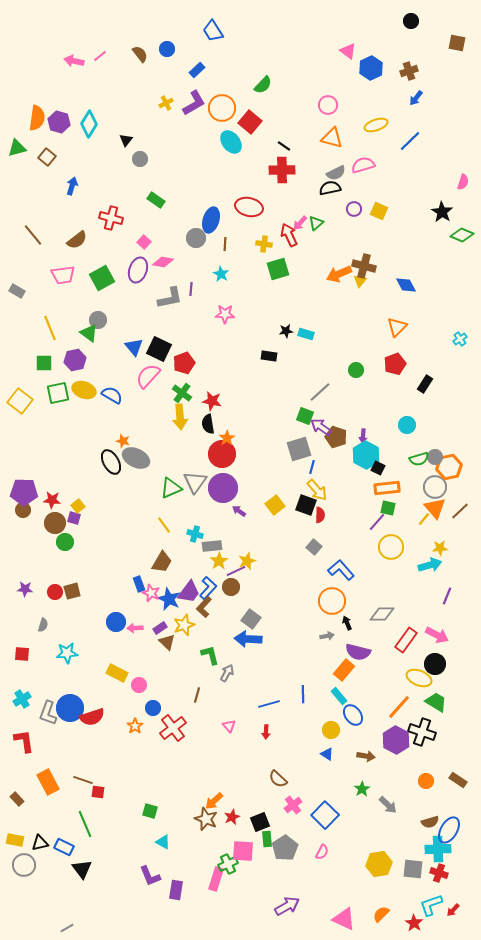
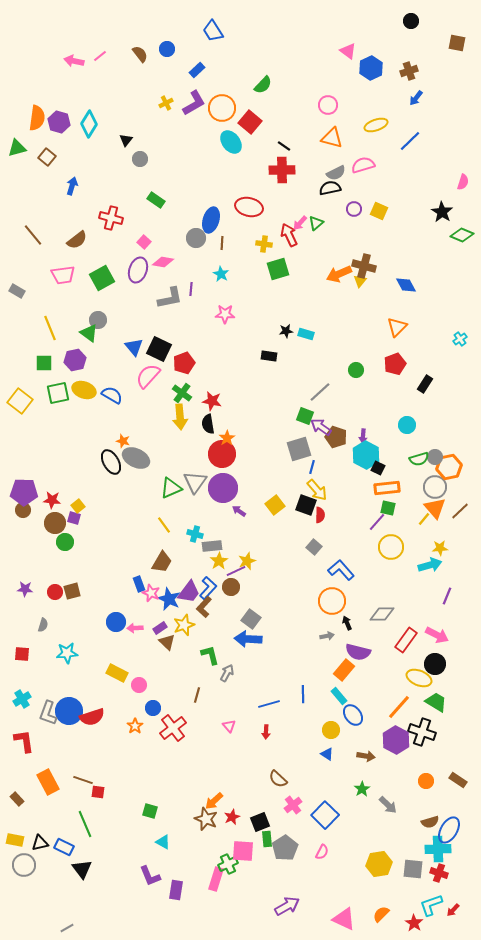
brown line at (225, 244): moved 3 px left, 1 px up
blue circle at (70, 708): moved 1 px left, 3 px down
